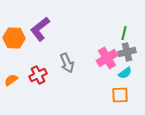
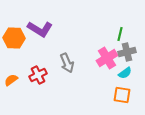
purple L-shape: rotated 110 degrees counterclockwise
green line: moved 4 px left, 1 px down
orange square: moved 2 px right; rotated 12 degrees clockwise
